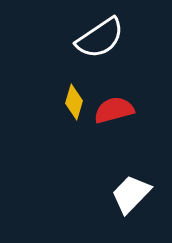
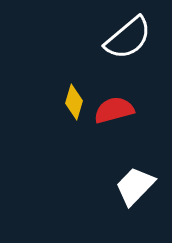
white semicircle: moved 28 px right; rotated 6 degrees counterclockwise
white trapezoid: moved 4 px right, 8 px up
